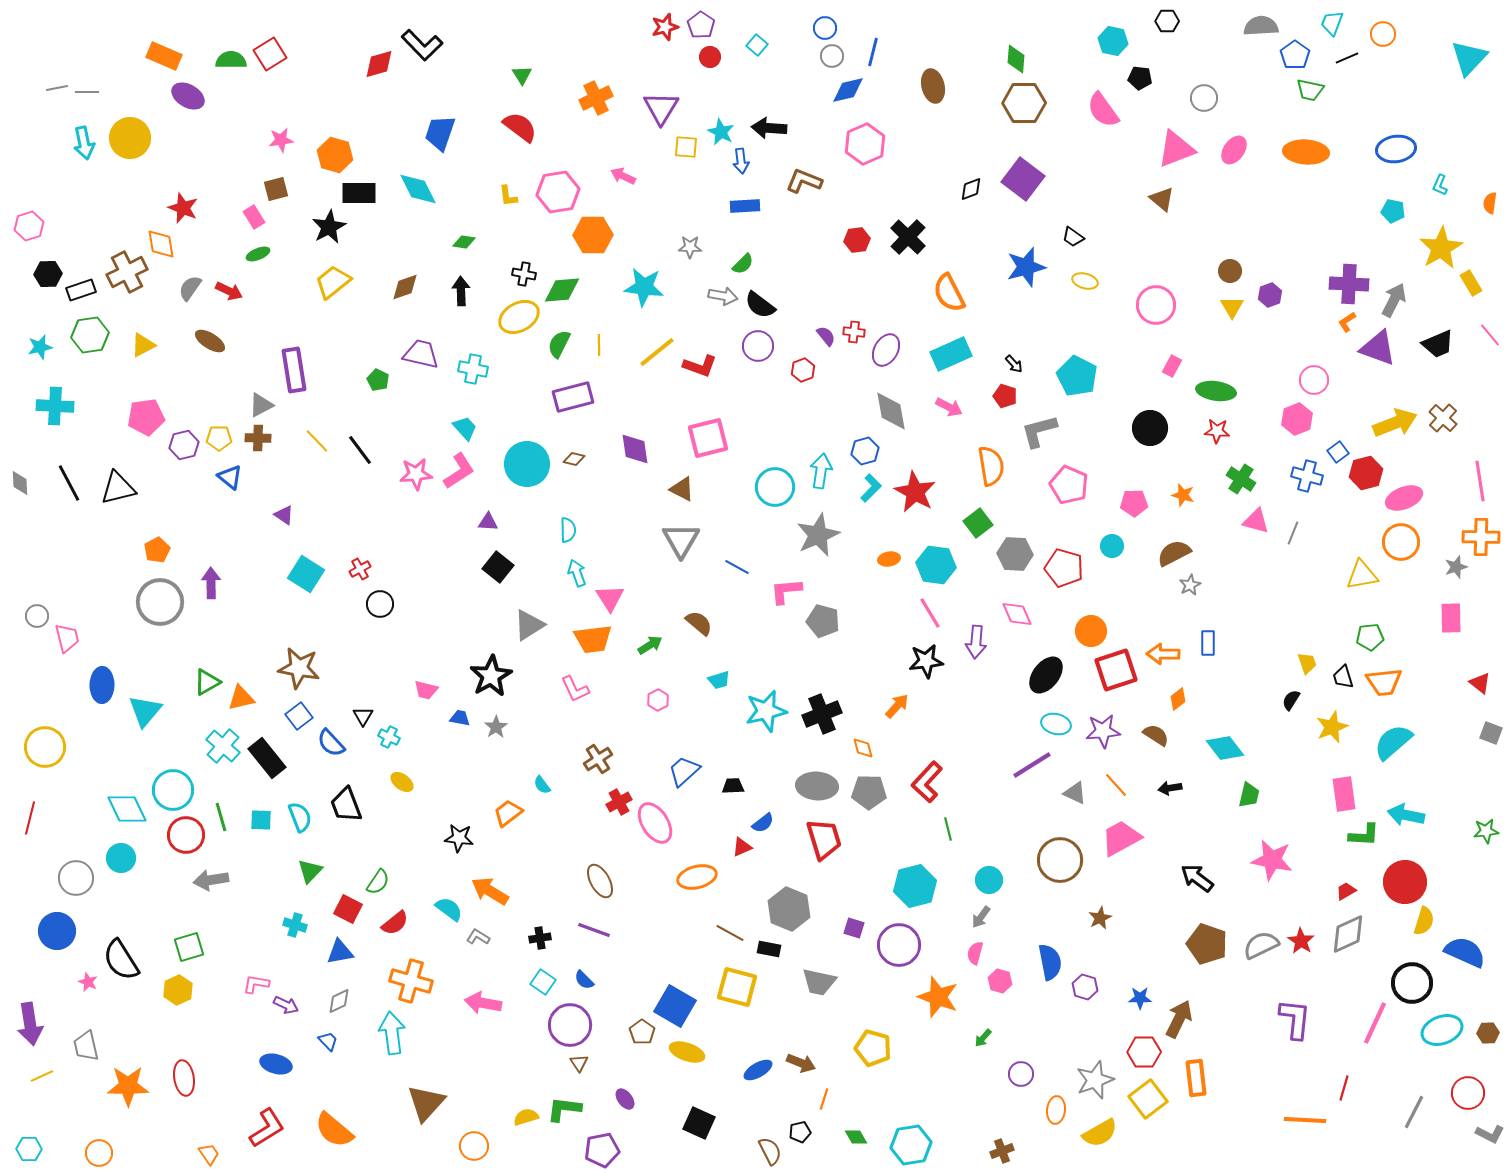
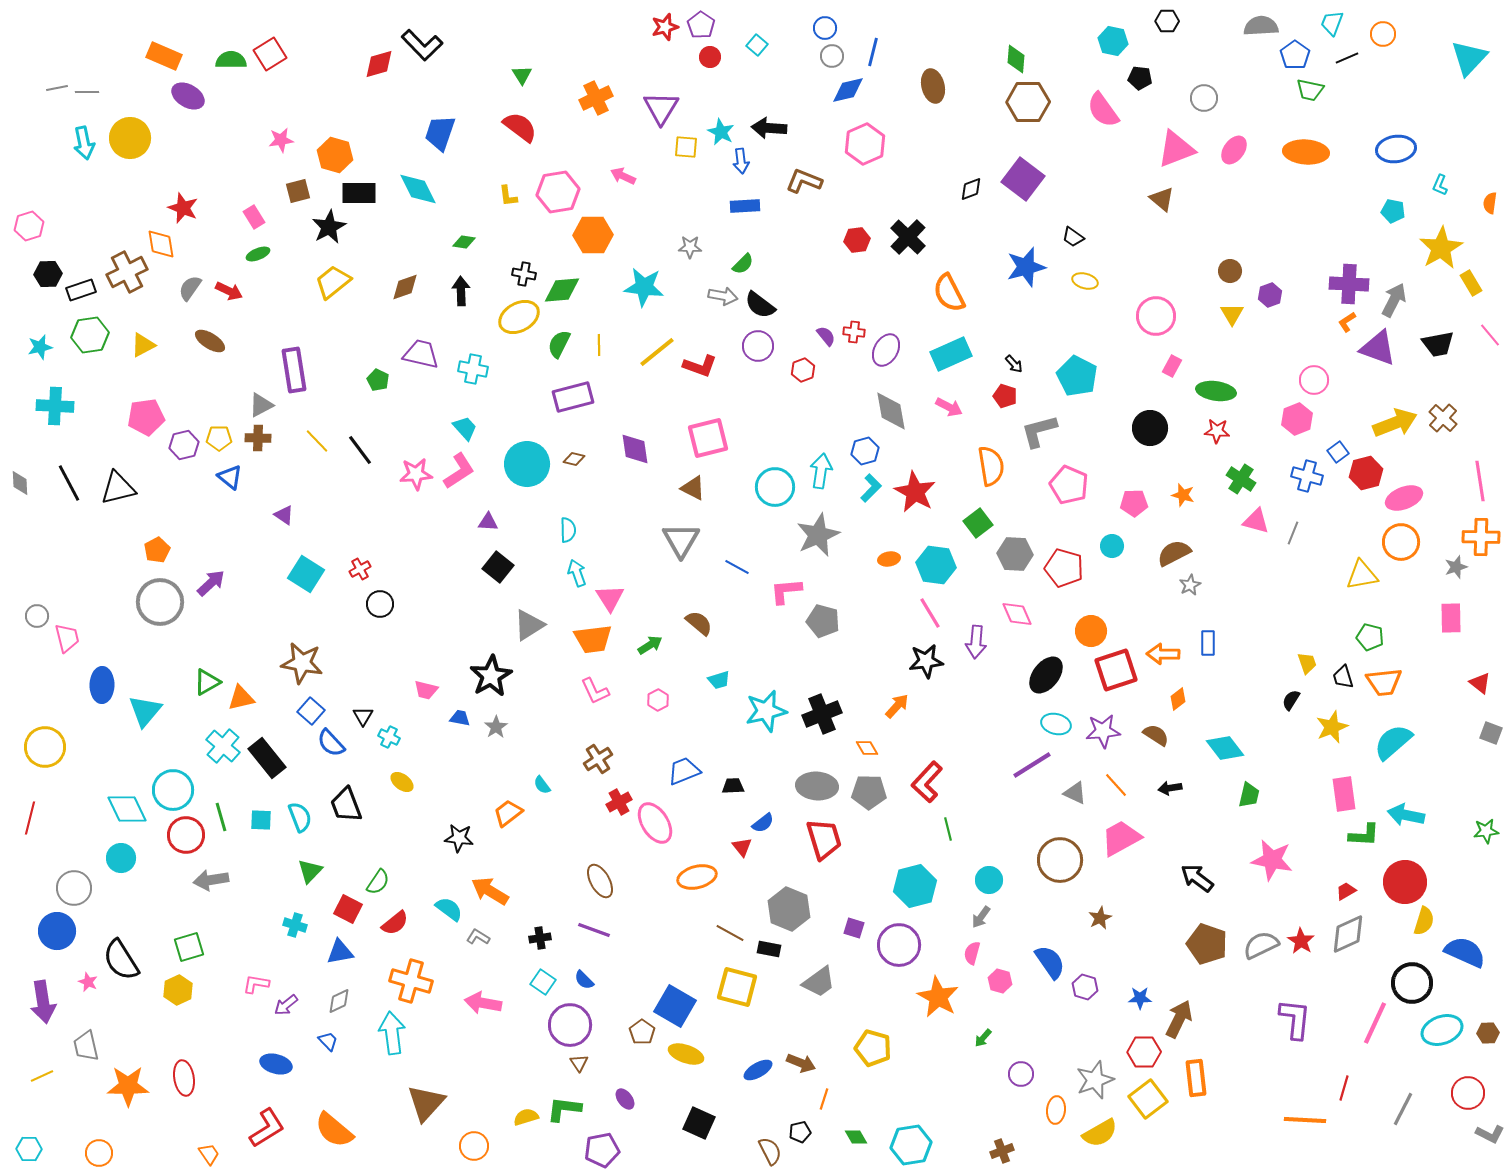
brown hexagon at (1024, 103): moved 4 px right, 1 px up
brown square at (276, 189): moved 22 px right, 2 px down
pink circle at (1156, 305): moved 11 px down
yellow triangle at (1232, 307): moved 7 px down
black trapezoid at (1438, 344): rotated 12 degrees clockwise
brown triangle at (682, 489): moved 11 px right, 1 px up
purple arrow at (211, 583): rotated 48 degrees clockwise
green pentagon at (1370, 637): rotated 20 degrees clockwise
brown star at (299, 668): moved 3 px right, 5 px up
pink L-shape at (575, 689): moved 20 px right, 2 px down
blue square at (299, 716): moved 12 px right, 5 px up; rotated 12 degrees counterclockwise
orange diamond at (863, 748): moved 4 px right; rotated 15 degrees counterclockwise
blue trapezoid at (684, 771): rotated 20 degrees clockwise
red triangle at (742, 847): rotated 45 degrees counterclockwise
gray circle at (76, 878): moved 2 px left, 10 px down
pink semicircle at (975, 953): moved 3 px left
blue semicircle at (1050, 962): rotated 24 degrees counterclockwise
gray trapezoid at (819, 982): rotated 48 degrees counterclockwise
orange star at (938, 997): rotated 9 degrees clockwise
purple arrow at (286, 1005): rotated 115 degrees clockwise
purple arrow at (30, 1024): moved 13 px right, 22 px up
yellow ellipse at (687, 1052): moved 1 px left, 2 px down
gray line at (1414, 1112): moved 11 px left, 3 px up
